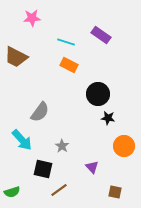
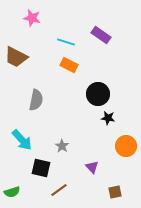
pink star: rotated 18 degrees clockwise
gray semicircle: moved 4 px left, 12 px up; rotated 25 degrees counterclockwise
orange circle: moved 2 px right
black square: moved 2 px left, 1 px up
brown square: rotated 24 degrees counterclockwise
